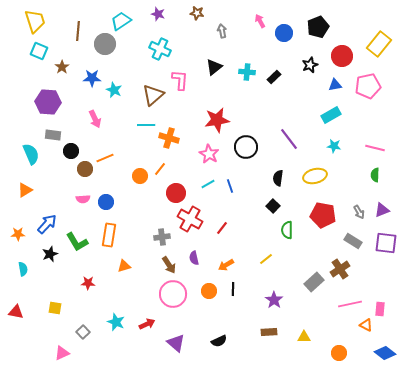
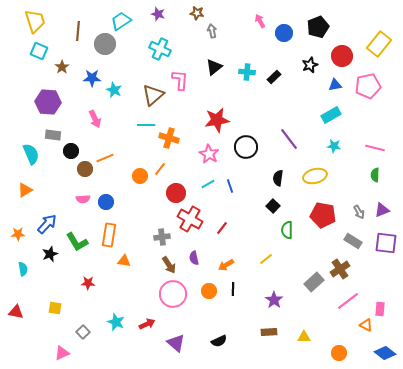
gray arrow at (222, 31): moved 10 px left
orange triangle at (124, 266): moved 5 px up; rotated 24 degrees clockwise
pink line at (350, 304): moved 2 px left, 3 px up; rotated 25 degrees counterclockwise
